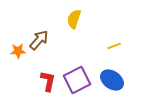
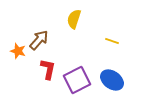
yellow line: moved 2 px left, 5 px up; rotated 40 degrees clockwise
orange star: rotated 21 degrees clockwise
red L-shape: moved 12 px up
